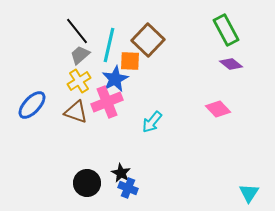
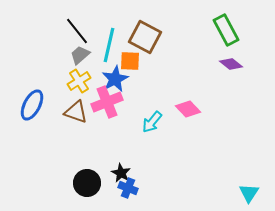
brown square: moved 3 px left, 3 px up; rotated 16 degrees counterclockwise
blue ellipse: rotated 16 degrees counterclockwise
pink diamond: moved 30 px left
